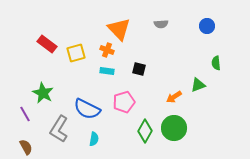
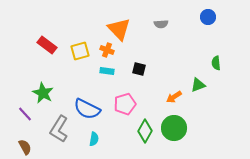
blue circle: moved 1 px right, 9 px up
red rectangle: moved 1 px down
yellow square: moved 4 px right, 2 px up
pink pentagon: moved 1 px right, 2 px down
purple line: rotated 14 degrees counterclockwise
brown semicircle: moved 1 px left
